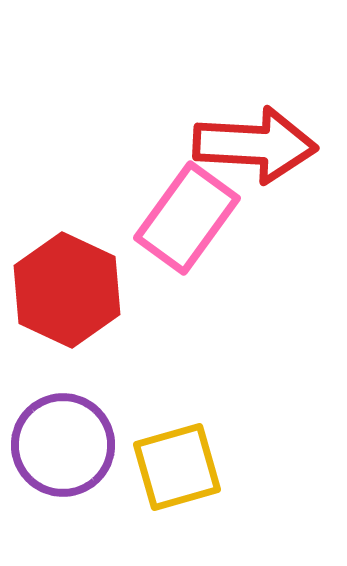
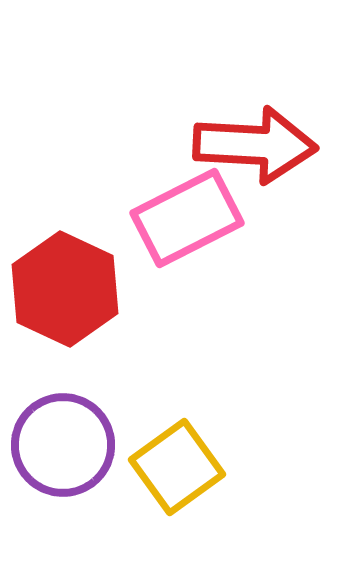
pink rectangle: rotated 27 degrees clockwise
red hexagon: moved 2 px left, 1 px up
yellow square: rotated 20 degrees counterclockwise
